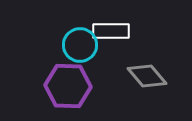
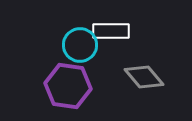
gray diamond: moved 3 px left, 1 px down
purple hexagon: rotated 6 degrees clockwise
